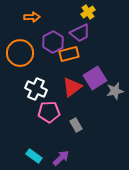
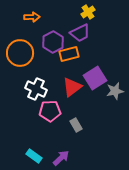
pink pentagon: moved 1 px right, 1 px up
